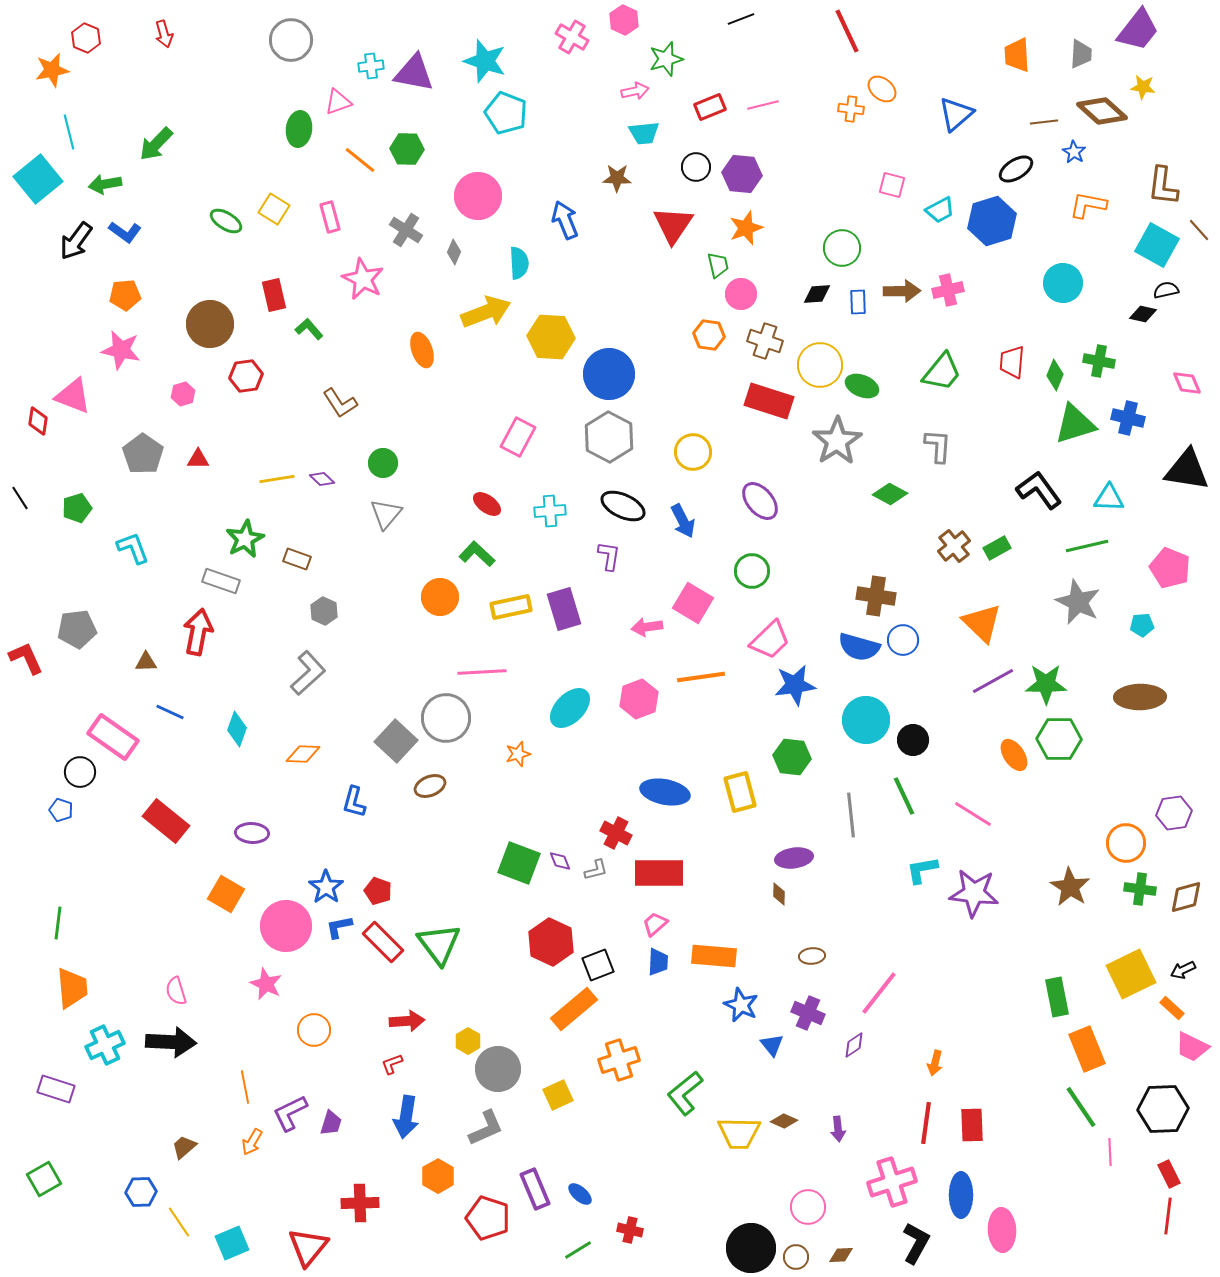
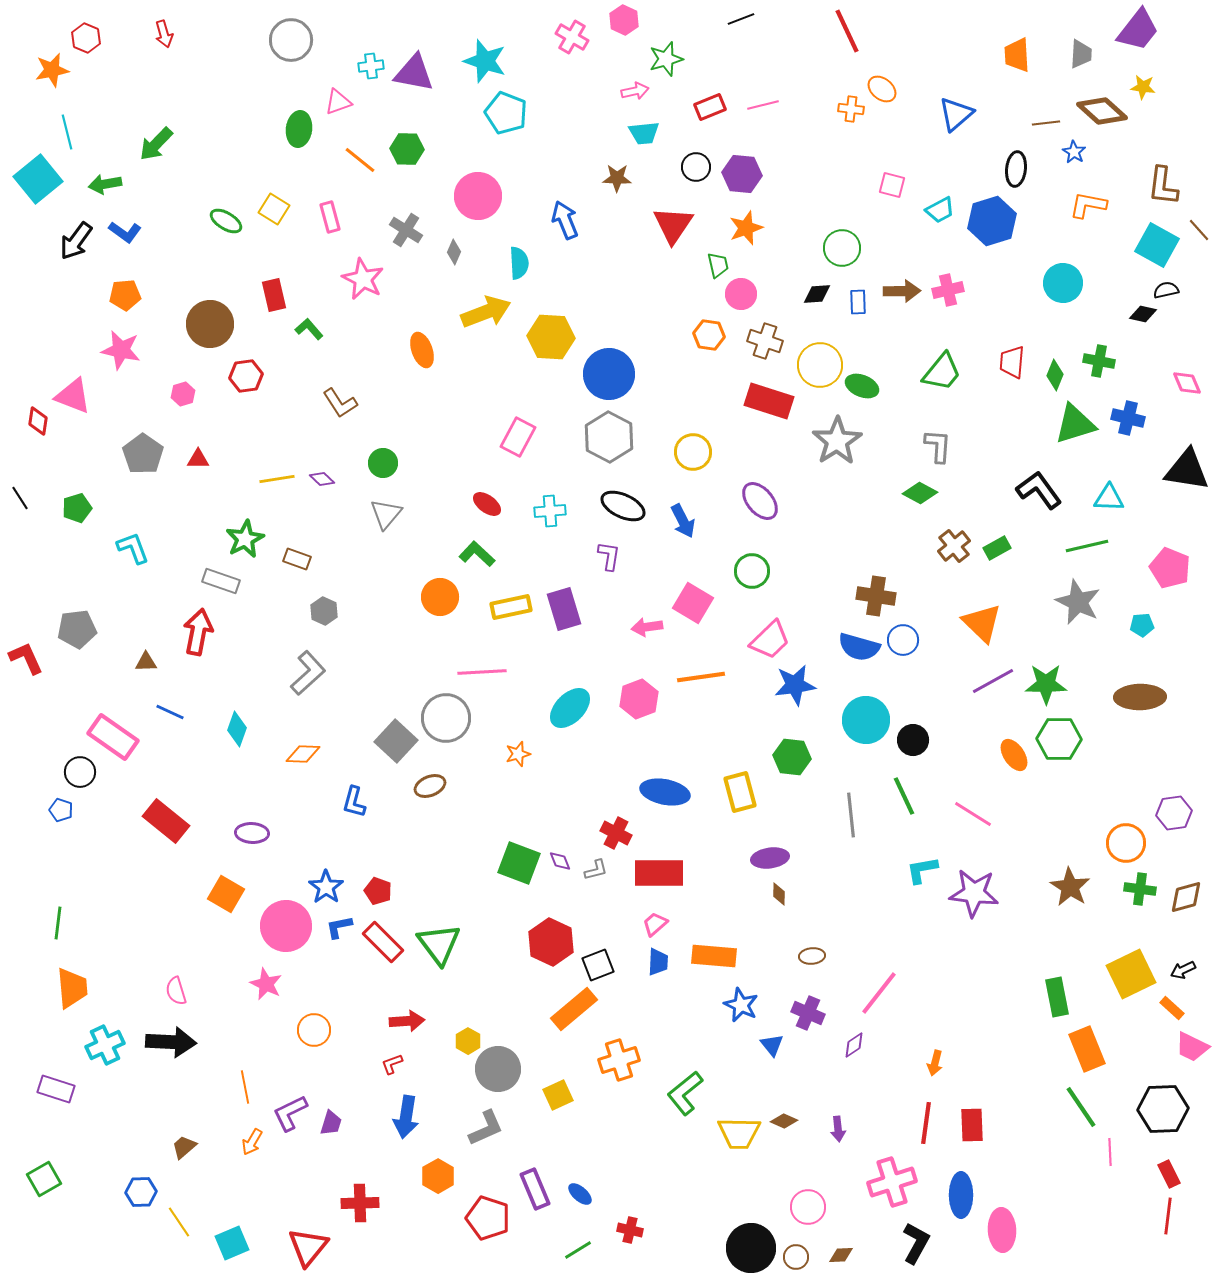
brown line at (1044, 122): moved 2 px right, 1 px down
cyan line at (69, 132): moved 2 px left
black ellipse at (1016, 169): rotated 52 degrees counterclockwise
green diamond at (890, 494): moved 30 px right, 1 px up
purple ellipse at (794, 858): moved 24 px left
